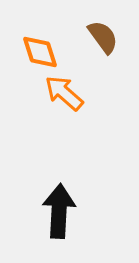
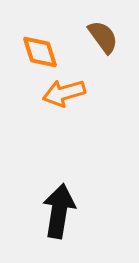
orange arrow: rotated 57 degrees counterclockwise
black arrow: rotated 6 degrees clockwise
